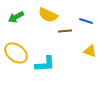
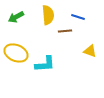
yellow semicircle: rotated 120 degrees counterclockwise
blue line: moved 8 px left, 4 px up
yellow ellipse: rotated 15 degrees counterclockwise
